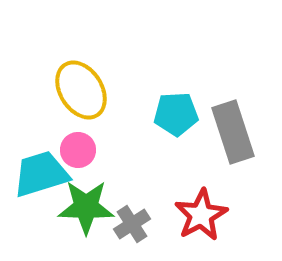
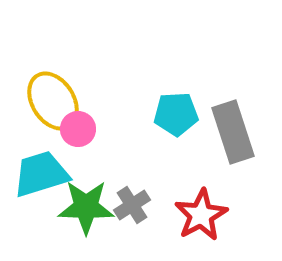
yellow ellipse: moved 28 px left, 11 px down
pink circle: moved 21 px up
gray cross: moved 19 px up
